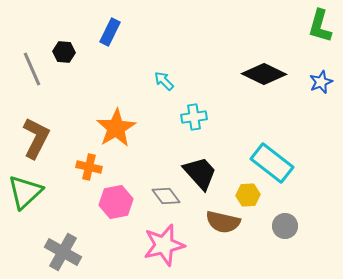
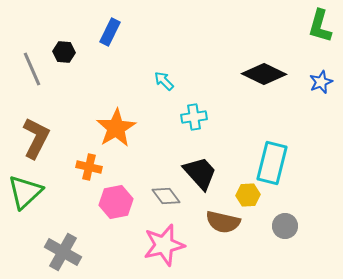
cyan rectangle: rotated 66 degrees clockwise
